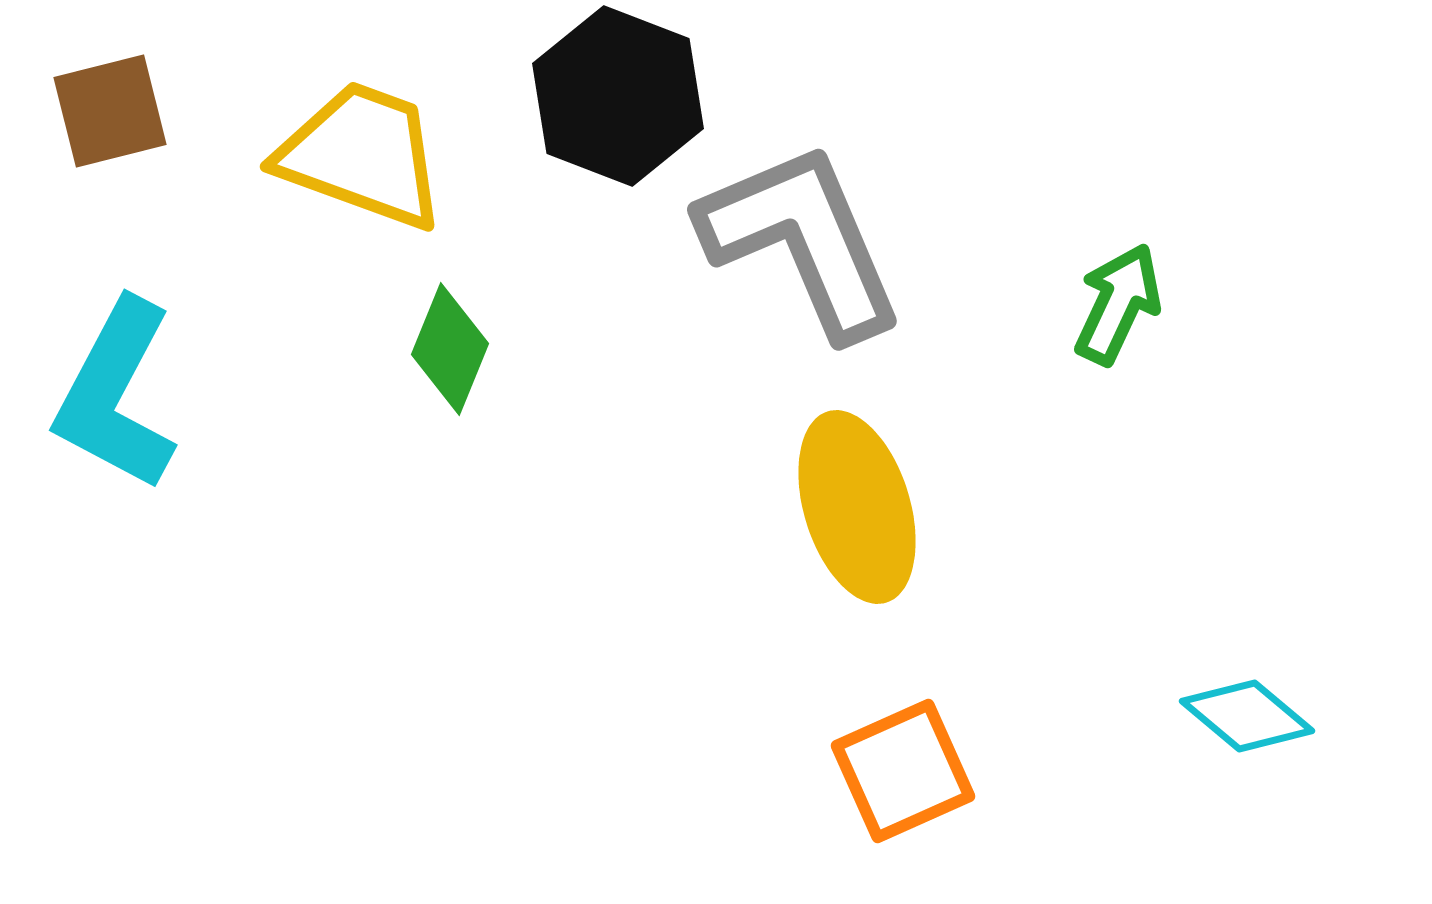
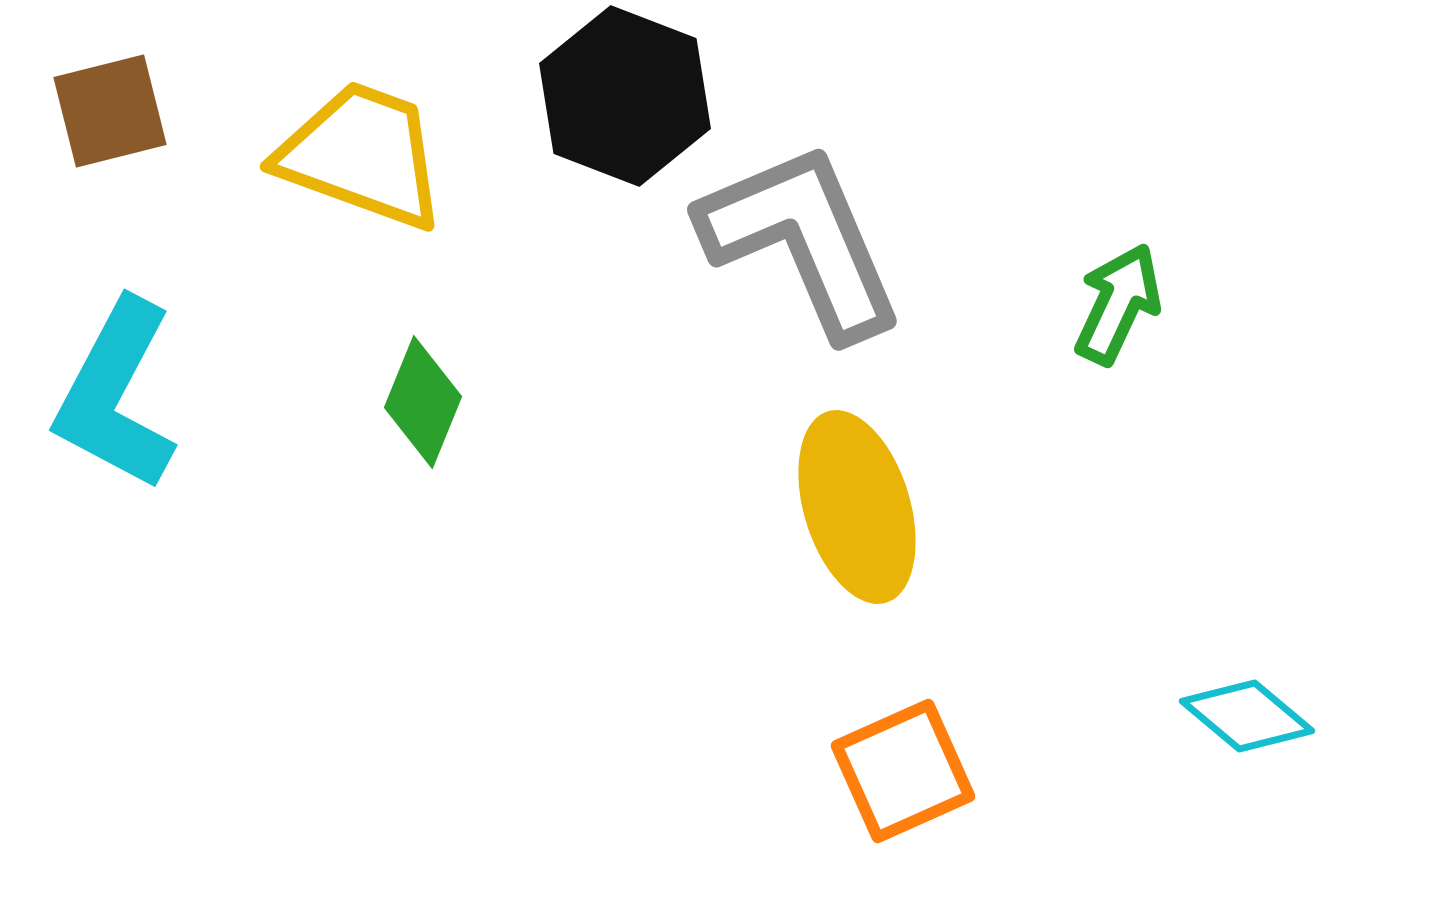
black hexagon: moved 7 px right
green diamond: moved 27 px left, 53 px down
